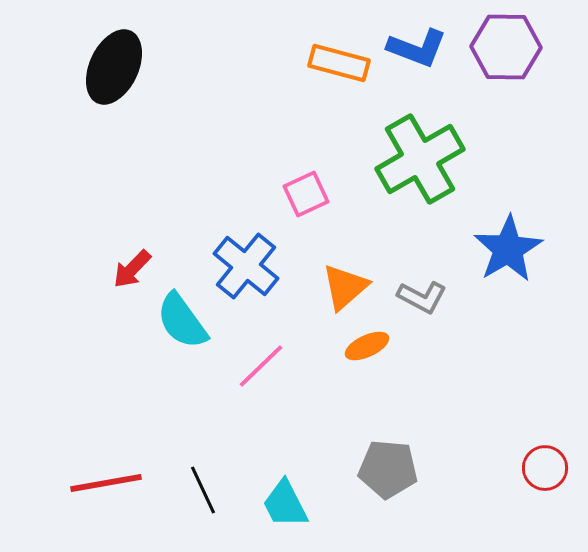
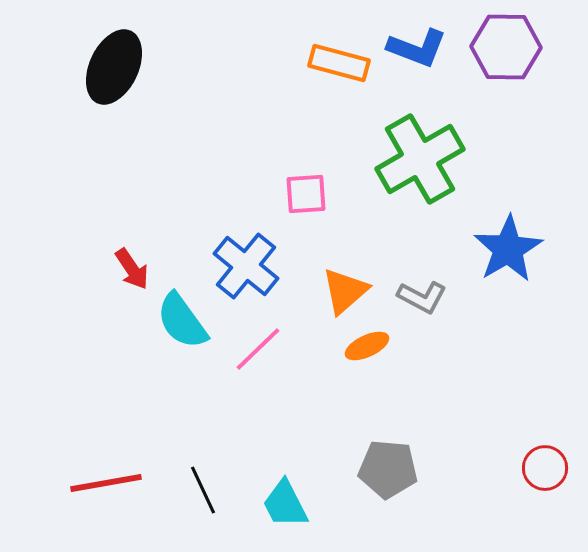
pink square: rotated 21 degrees clockwise
red arrow: rotated 78 degrees counterclockwise
orange triangle: moved 4 px down
pink line: moved 3 px left, 17 px up
